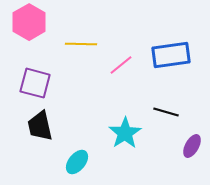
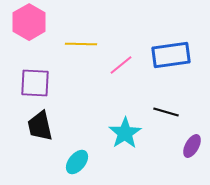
purple square: rotated 12 degrees counterclockwise
